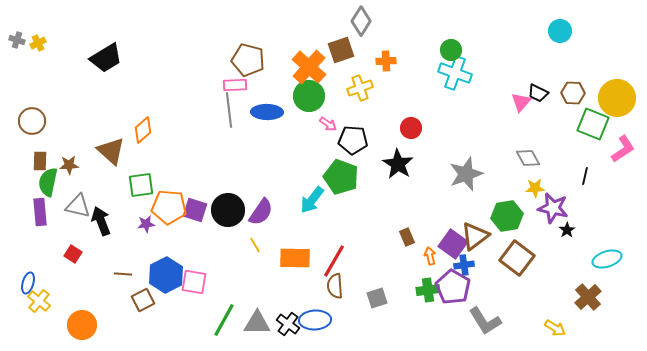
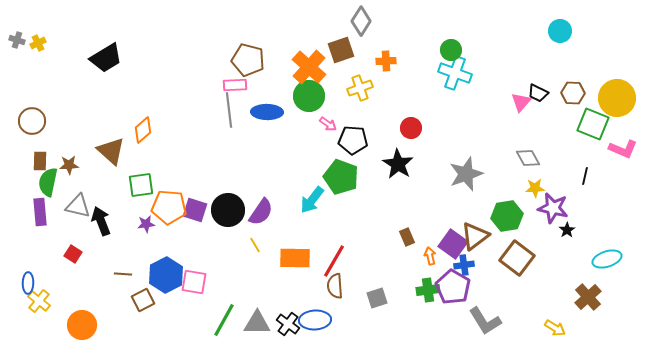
pink L-shape at (623, 149): rotated 56 degrees clockwise
blue ellipse at (28, 283): rotated 15 degrees counterclockwise
